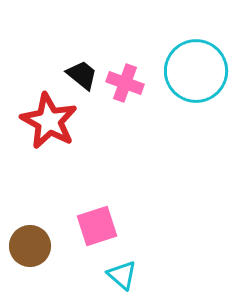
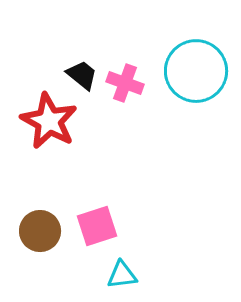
brown circle: moved 10 px right, 15 px up
cyan triangle: rotated 48 degrees counterclockwise
